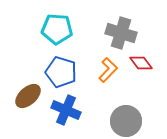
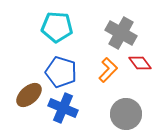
cyan pentagon: moved 2 px up
gray cross: rotated 12 degrees clockwise
red diamond: moved 1 px left
brown ellipse: moved 1 px right, 1 px up
blue cross: moved 3 px left, 2 px up
gray circle: moved 7 px up
